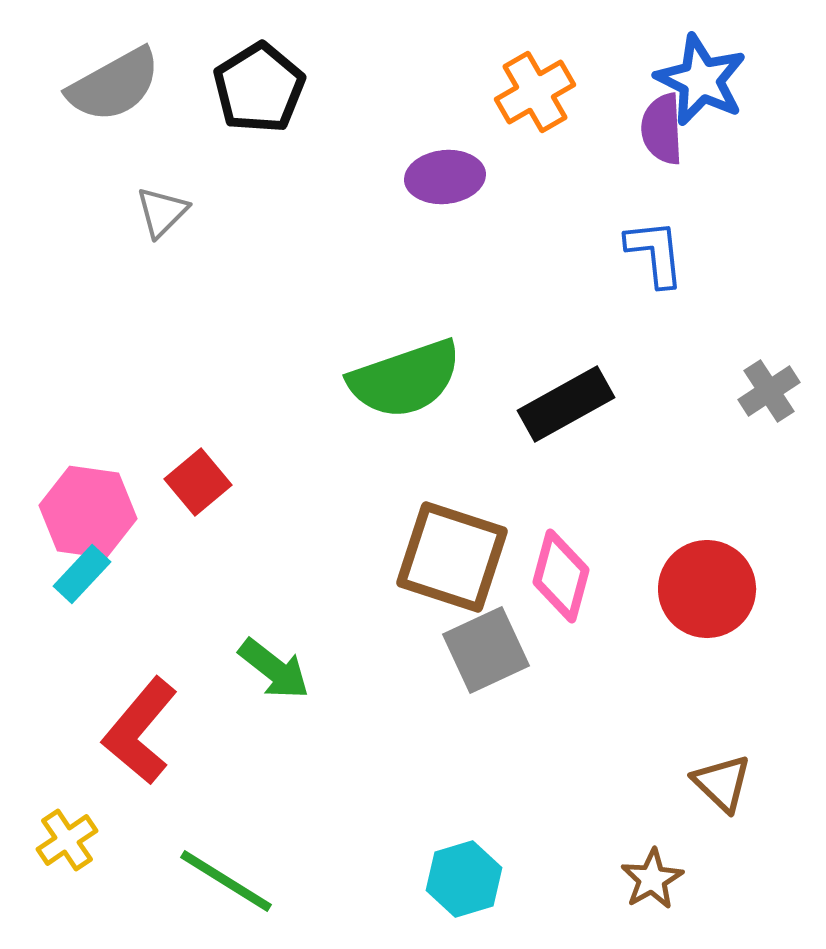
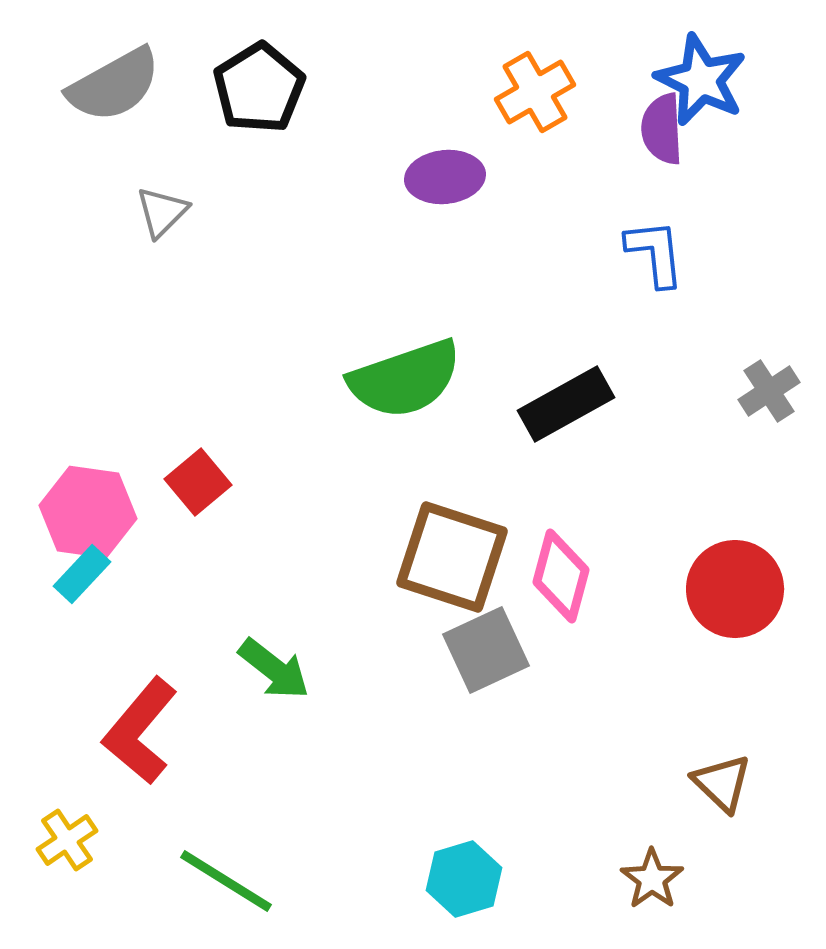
red circle: moved 28 px right
brown star: rotated 6 degrees counterclockwise
